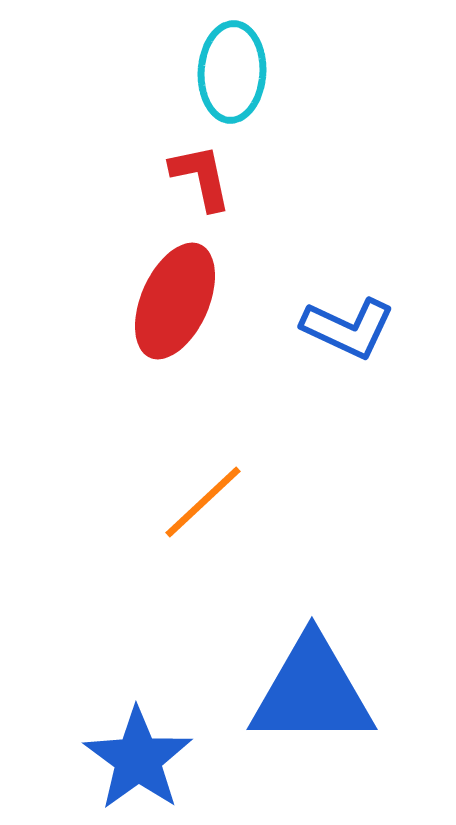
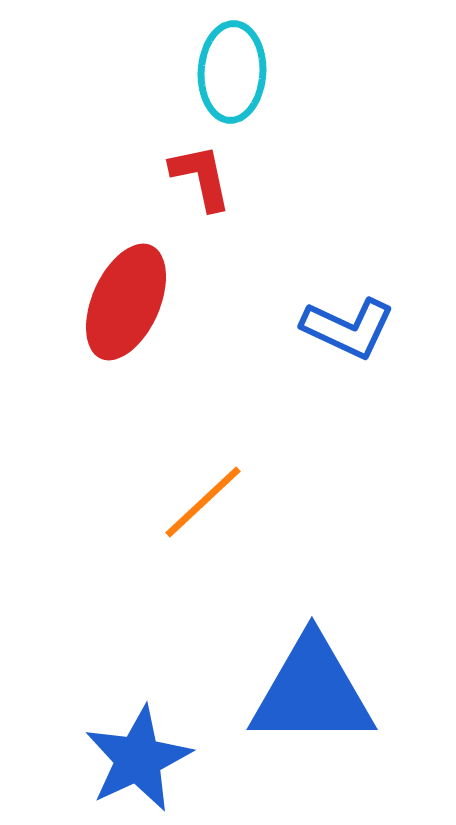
red ellipse: moved 49 px left, 1 px down
blue star: rotated 11 degrees clockwise
